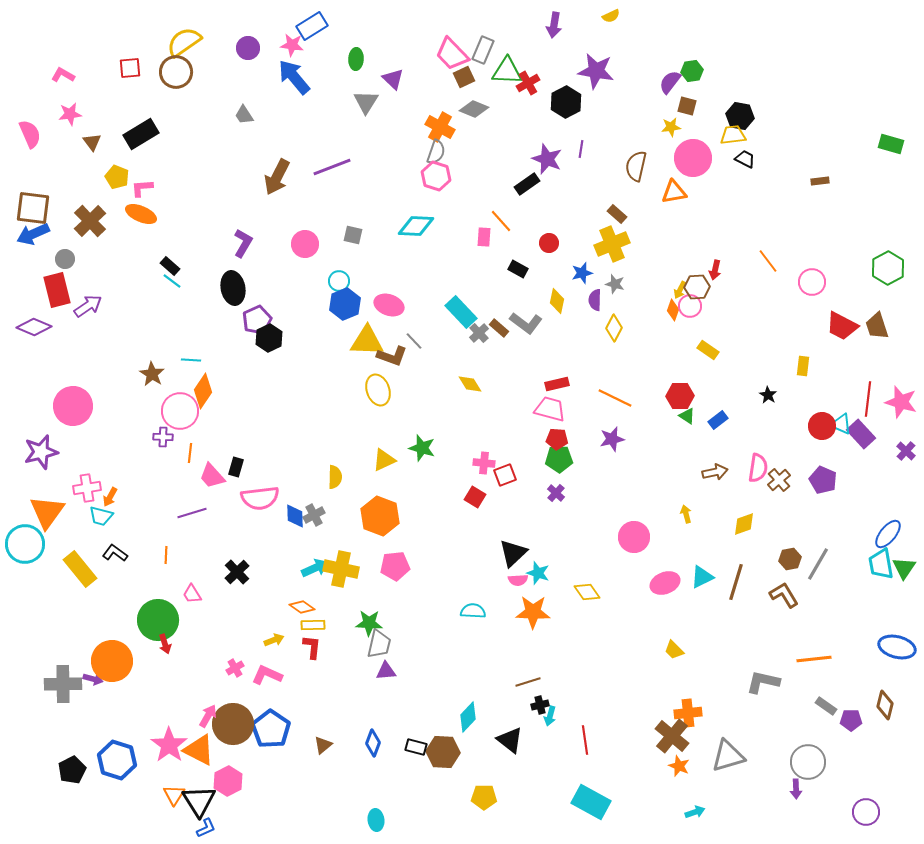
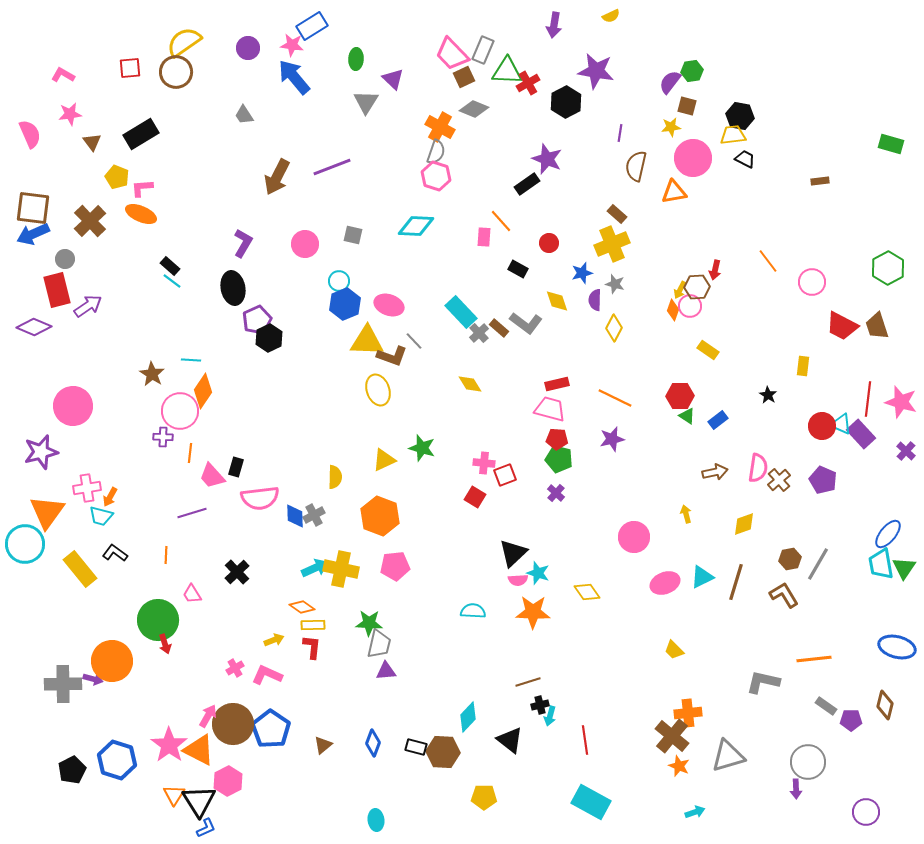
purple line at (581, 149): moved 39 px right, 16 px up
yellow diamond at (557, 301): rotated 30 degrees counterclockwise
green pentagon at (559, 459): rotated 16 degrees clockwise
